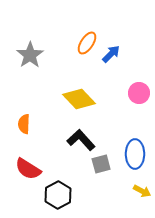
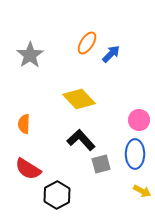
pink circle: moved 27 px down
black hexagon: moved 1 px left
